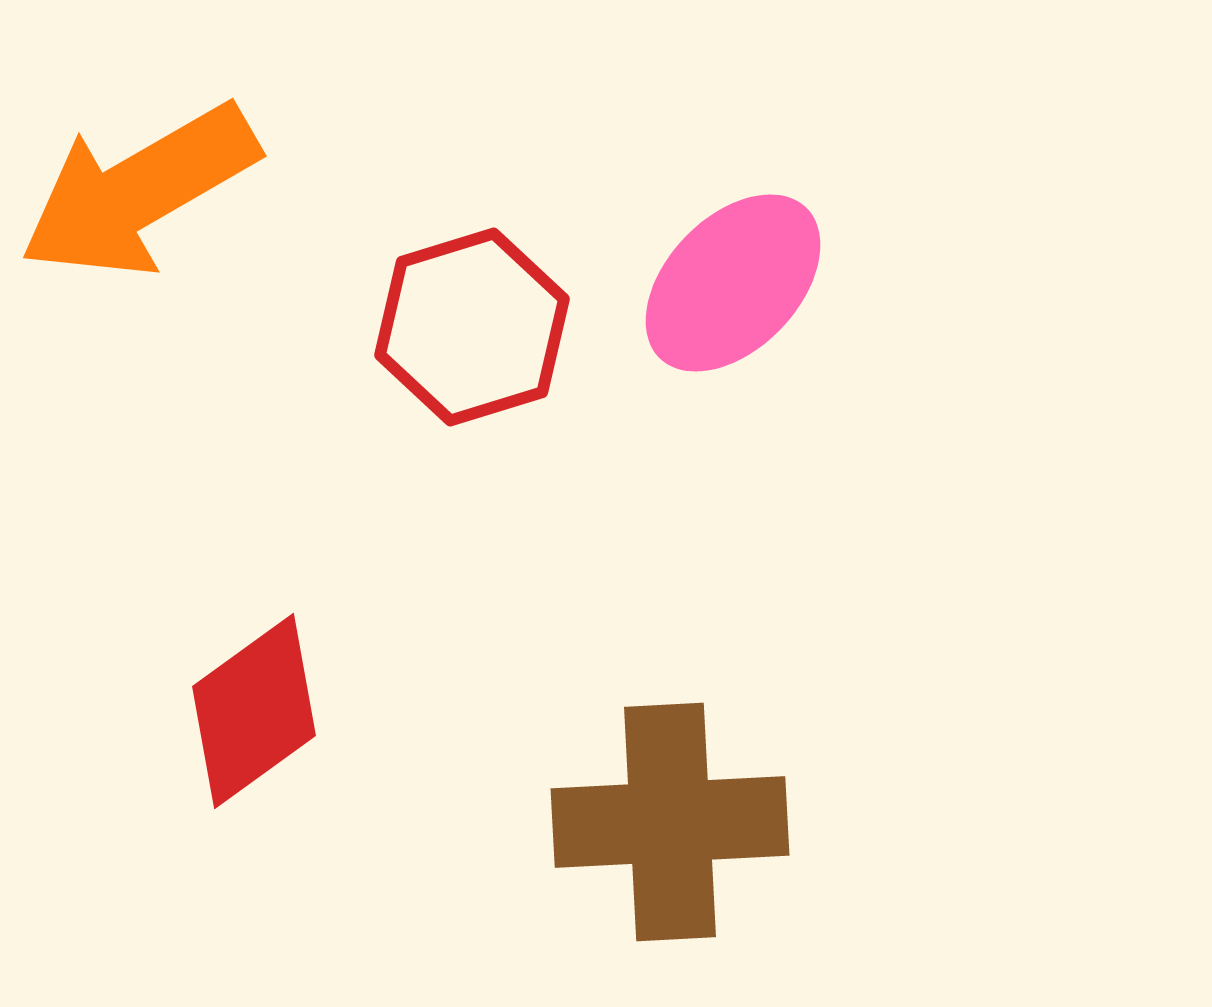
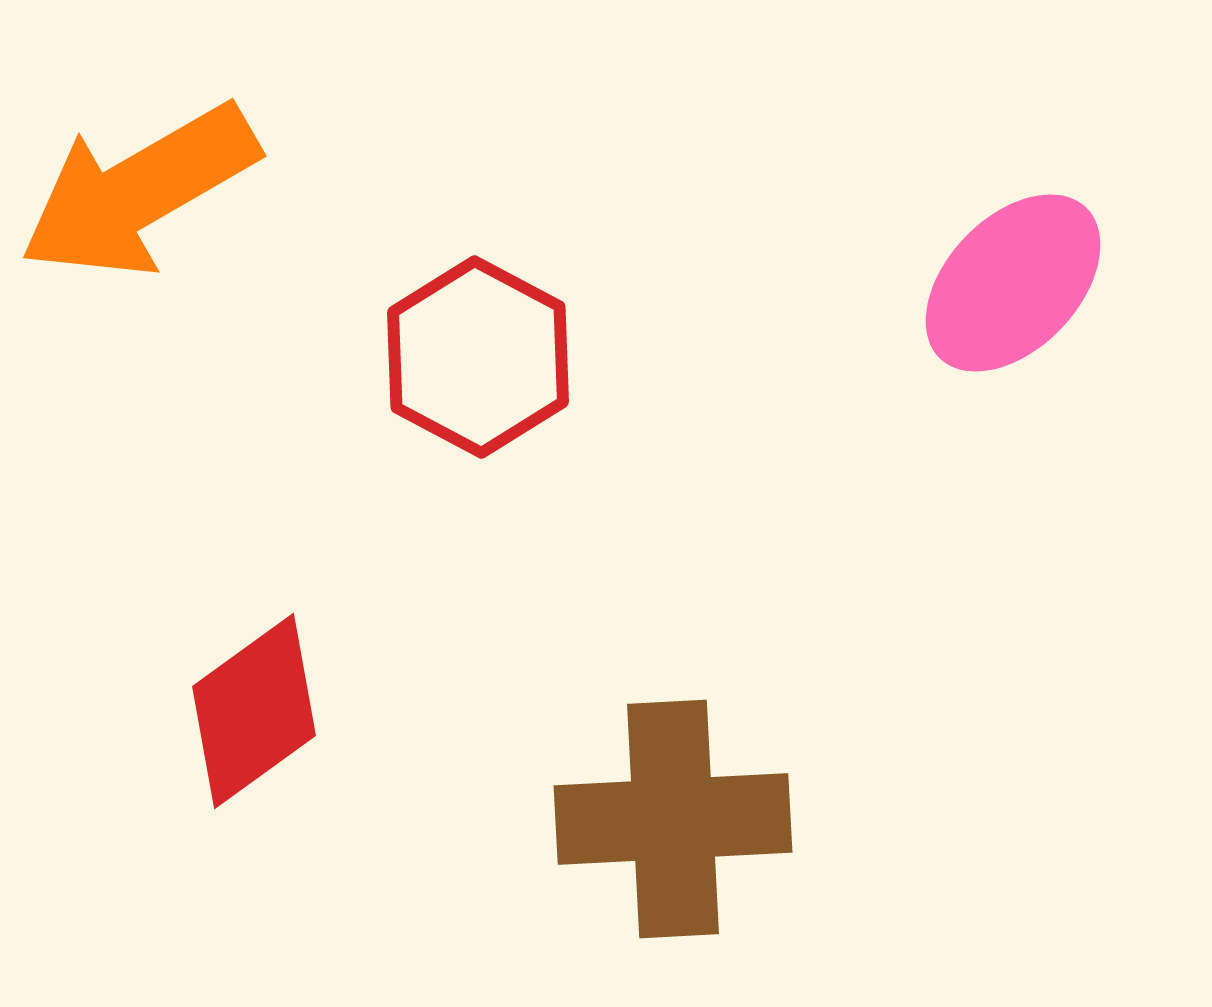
pink ellipse: moved 280 px right
red hexagon: moved 6 px right, 30 px down; rotated 15 degrees counterclockwise
brown cross: moved 3 px right, 3 px up
